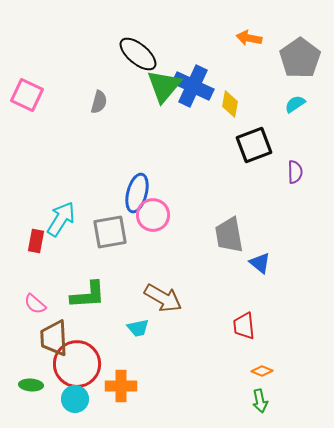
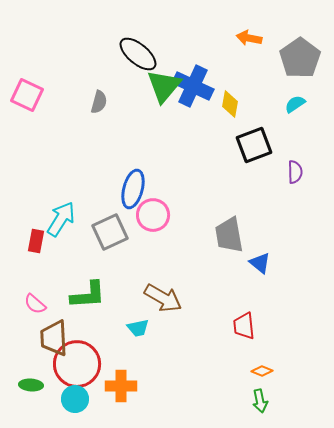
blue ellipse: moved 4 px left, 4 px up
gray square: rotated 15 degrees counterclockwise
